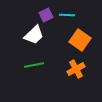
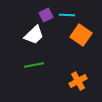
orange square: moved 1 px right, 5 px up
orange cross: moved 2 px right, 12 px down
